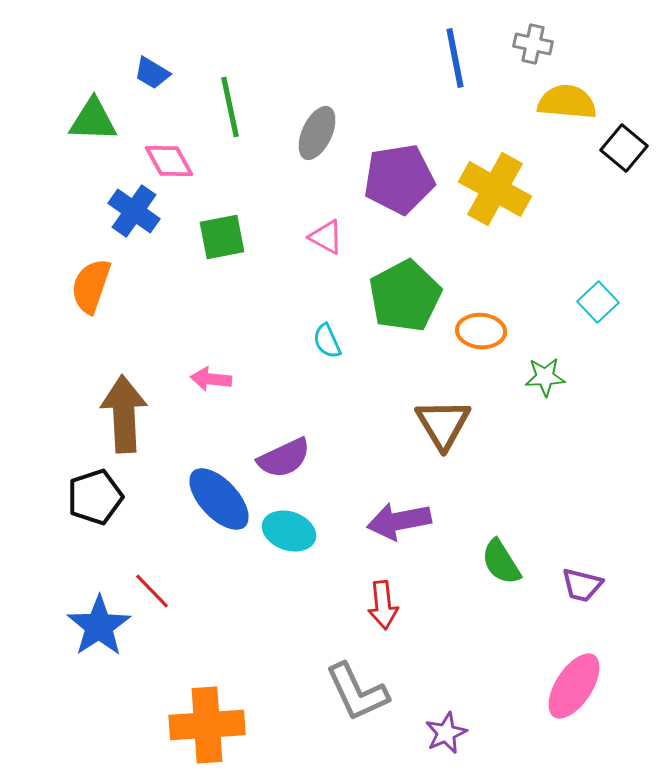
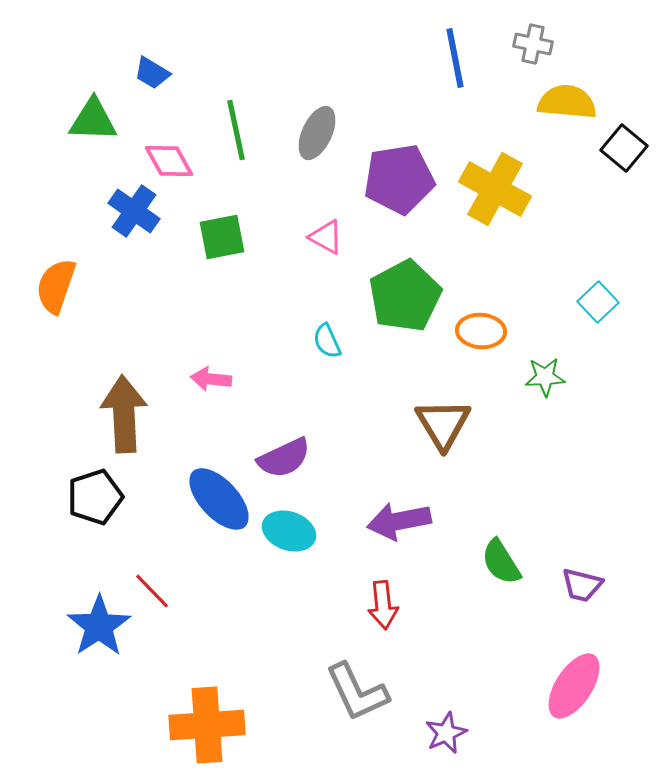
green line: moved 6 px right, 23 px down
orange semicircle: moved 35 px left
